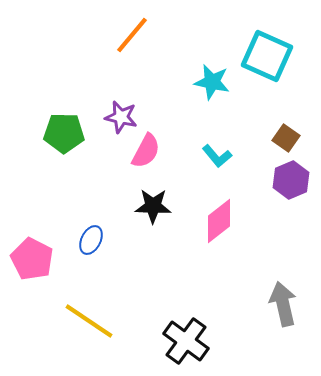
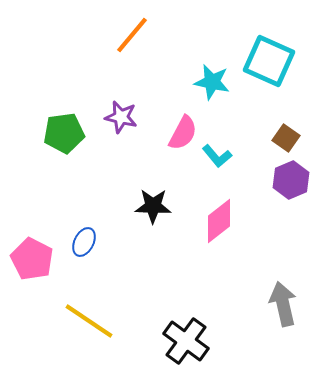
cyan square: moved 2 px right, 5 px down
green pentagon: rotated 9 degrees counterclockwise
pink semicircle: moved 37 px right, 18 px up
blue ellipse: moved 7 px left, 2 px down
